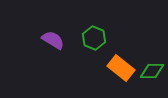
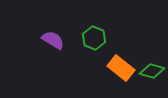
green diamond: rotated 15 degrees clockwise
